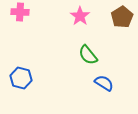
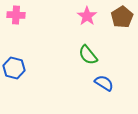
pink cross: moved 4 px left, 3 px down
pink star: moved 7 px right
blue hexagon: moved 7 px left, 10 px up
